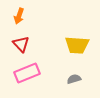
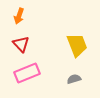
yellow trapezoid: rotated 115 degrees counterclockwise
